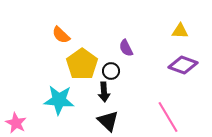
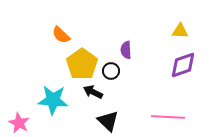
purple semicircle: moved 2 px down; rotated 24 degrees clockwise
purple diamond: rotated 40 degrees counterclockwise
black arrow: moved 11 px left; rotated 120 degrees clockwise
cyan star: moved 6 px left
pink line: rotated 56 degrees counterclockwise
pink star: moved 3 px right
